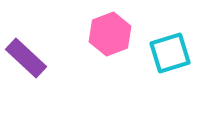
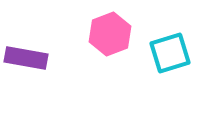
purple rectangle: rotated 33 degrees counterclockwise
